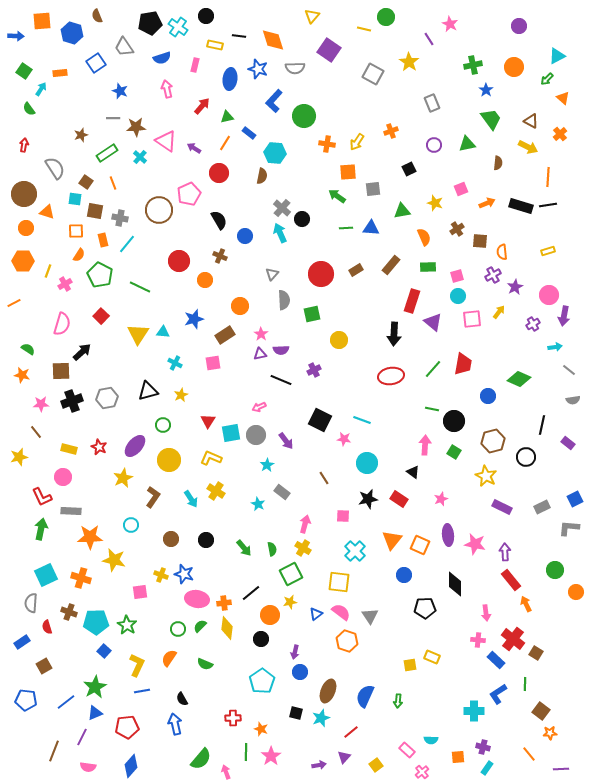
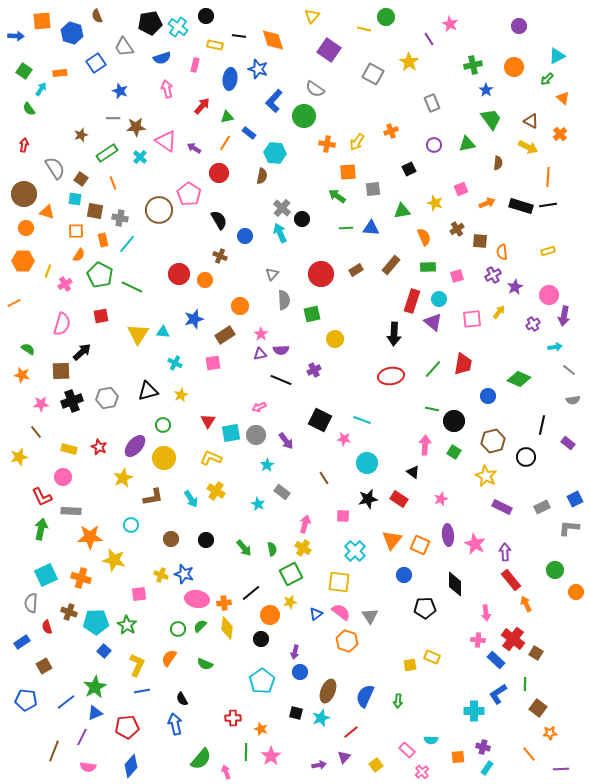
gray semicircle at (295, 68): moved 20 px right, 21 px down; rotated 36 degrees clockwise
brown square at (86, 182): moved 5 px left, 3 px up
pink pentagon at (189, 194): rotated 15 degrees counterclockwise
red circle at (179, 261): moved 13 px down
green line at (140, 287): moved 8 px left
cyan circle at (458, 296): moved 19 px left, 3 px down
red square at (101, 316): rotated 35 degrees clockwise
yellow circle at (339, 340): moved 4 px left, 1 px up
yellow circle at (169, 460): moved 5 px left, 2 px up
brown L-shape at (153, 497): rotated 45 degrees clockwise
pink star at (475, 544): rotated 15 degrees clockwise
pink square at (140, 592): moved 1 px left, 2 px down
brown square at (541, 711): moved 3 px left, 3 px up
